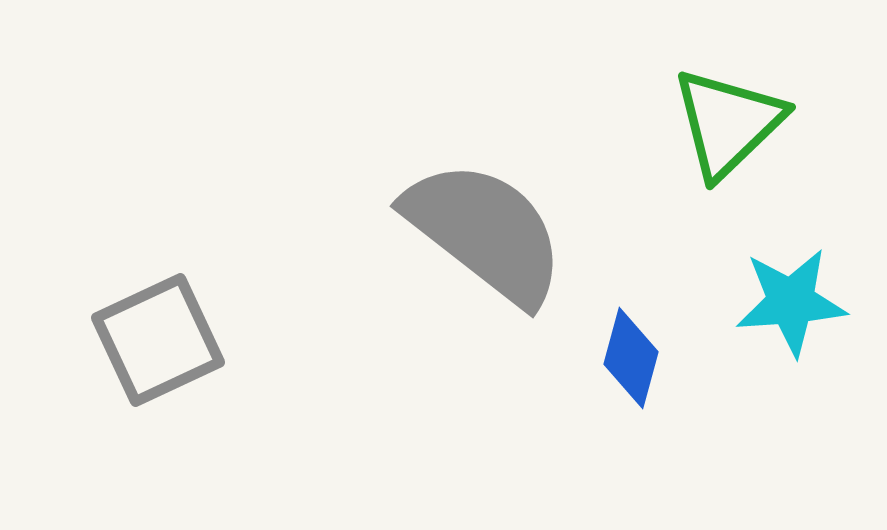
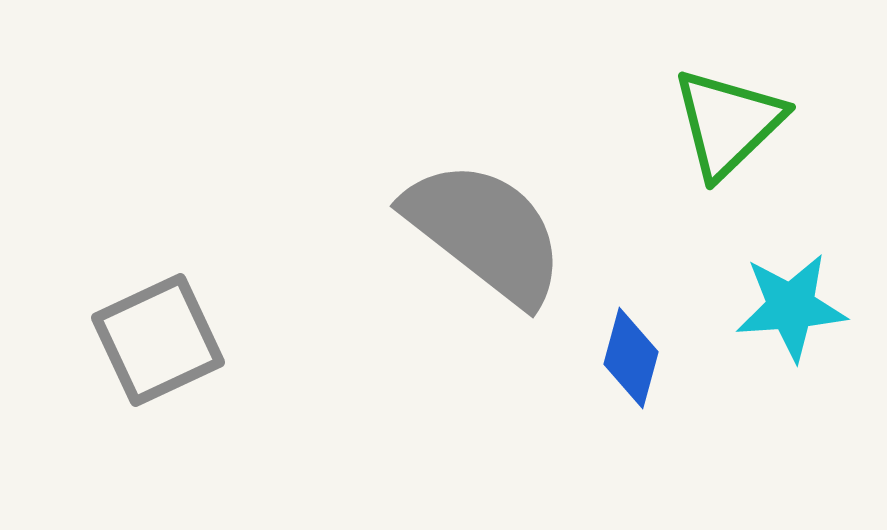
cyan star: moved 5 px down
